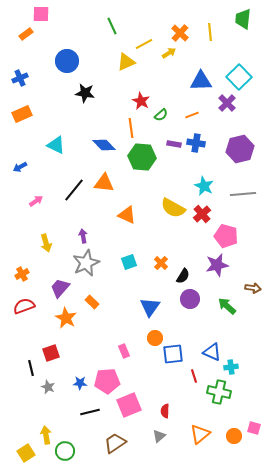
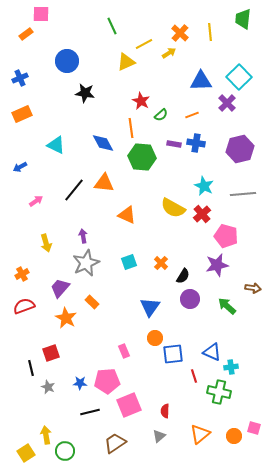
blue diamond at (104, 145): moved 1 px left, 2 px up; rotated 15 degrees clockwise
